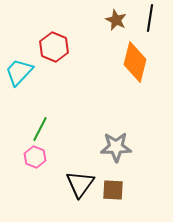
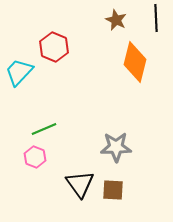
black line: moved 6 px right; rotated 12 degrees counterclockwise
green line: moved 4 px right; rotated 40 degrees clockwise
black triangle: rotated 12 degrees counterclockwise
